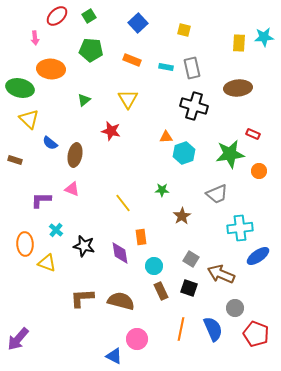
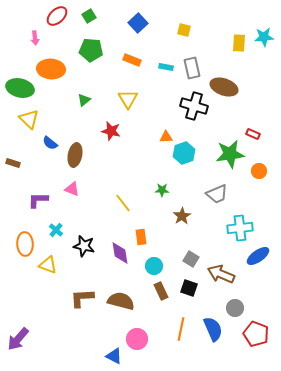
brown ellipse at (238, 88): moved 14 px left, 1 px up; rotated 24 degrees clockwise
brown rectangle at (15, 160): moved 2 px left, 3 px down
purple L-shape at (41, 200): moved 3 px left
yellow triangle at (47, 263): moved 1 px right, 2 px down
